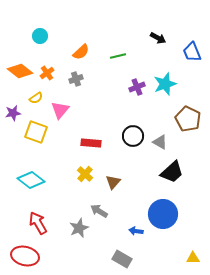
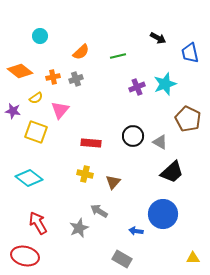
blue trapezoid: moved 2 px left, 1 px down; rotated 10 degrees clockwise
orange cross: moved 6 px right, 4 px down; rotated 24 degrees clockwise
purple star: moved 2 px up; rotated 21 degrees clockwise
yellow cross: rotated 28 degrees counterclockwise
cyan diamond: moved 2 px left, 2 px up
